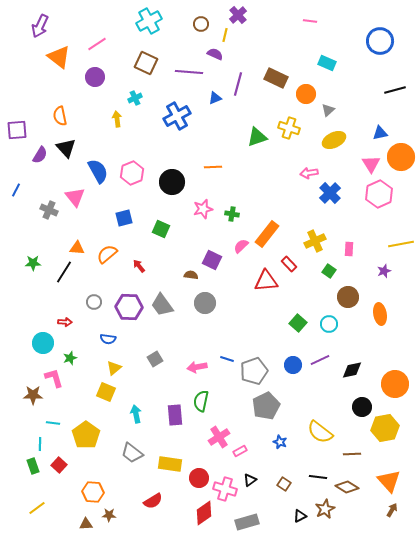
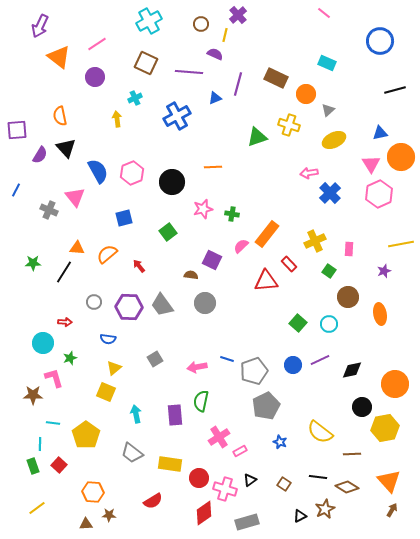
pink line at (310, 21): moved 14 px right, 8 px up; rotated 32 degrees clockwise
yellow cross at (289, 128): moved 3 px up
green square at (161, 229): moved 7 px right, 3 px down; rotated 30 degrees clockwise
